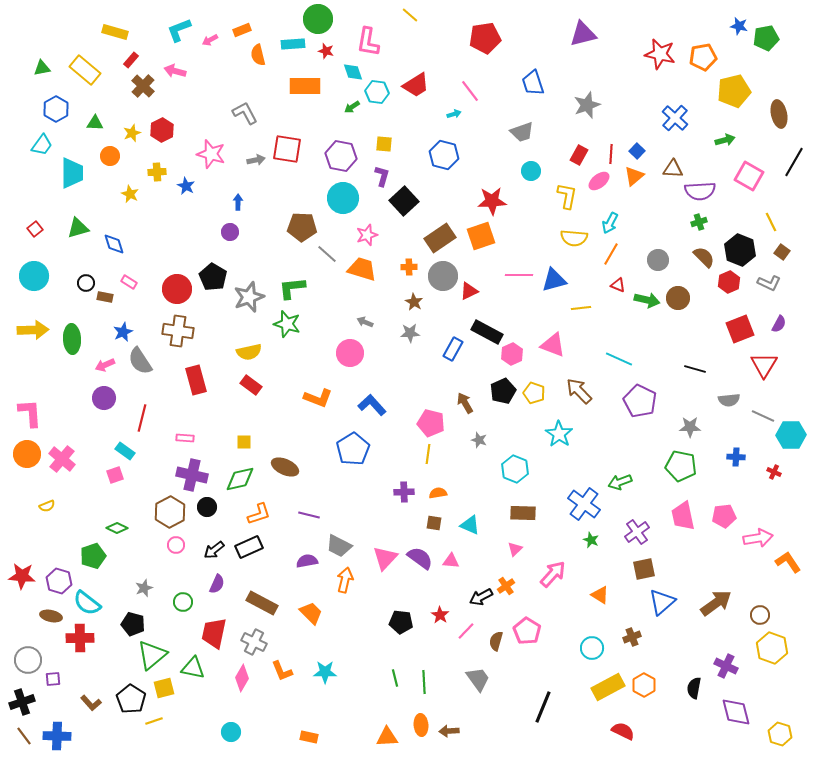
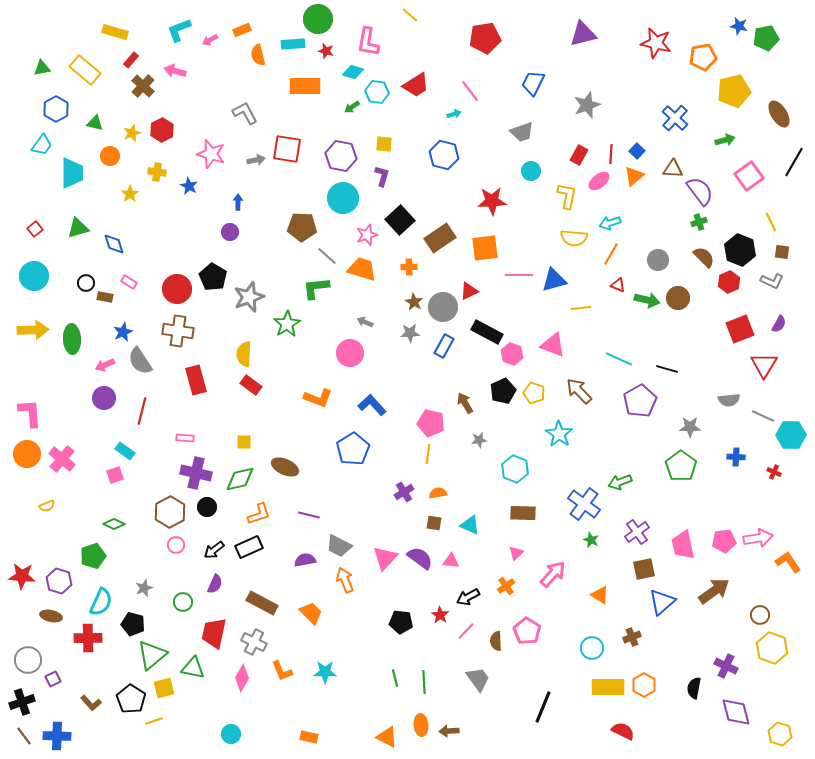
red star at (660, 54): moved 4 px left, 11 px up
cyan diamond at (353, 72): rotated 55 degrees counterclockwise
blue trapezoid at (533, 83): rotated 44 degrees clockwise
brown ellipse at (779, 114): rotated 20 degrees counterclockwise
green triangle at (95, 123): rotated 12 degrees clockwise
yellow cross at (157, 172): rotated 12 degrees clockwise
pink square at (749, 176): rotated 24 degrees clockwise
blue star at (186, 186): moved 3 px right
purple semicircle at (700, 191): rotated 124 degrees counterclockwise
yellow star at (130, 194): rotated 12 degrees clockwise
black square at (404, 201): moved 4 px left, 19 px down
cyan arrow at (610, 223): rotated 45 degrees clockwise
orange square at (481, 236): moved 4 px right, 12 px down; rotated 12 degrees clockwise
brown square at (782, 252): rotated 28 degrees counterclockwise
gray line at (327, 254): moved 2 px down
gray circle at (443, 276): moved 31 px down
gray L-shape at (769, 283): moved 3 px right, 2 px up
green L-shape at (292, 288): moved 24 px right
green star at (287, 324): rotated 24 degrees clockwise
blue rectangle at (453, 349): moved 9 px left, 3 px up
yellow semicircle at (249, 352): moved 5 px left, 2 px down; rotated 105 degrees clockwise
pink hexagon at (512, 354): rotated 15 degrees counterclockwise
black line at (695, 369): moved 28 px left
purple pentagon at (640, 401): rotated 16 degrees clockwise
red line at (142, 418): moved 7 px up
gray star at (479, 440): rotated 28 degrees counterclockwise
green pentagon at (681, 466): rotated 24 degrees clockwise
purple cross at (192, 475): moved 4 px right, 2 px up
purple cross at (404, 492): rotated 30 degrees counterclockwise
pink trapezoid at (683, 516): moved 29 px down
pink pentagon at (724, 516): moved 25 px down
green diamond at (117, 528): moved 3 px left, 4 px up
pink triangle at (515, 549): moved 1 px right, 4 px down
purple semicircle at (307, 561): moved 2 px left, 1 px up
orange arrow at (345, 580): rotated 35 degrees counterclockwise
purple semicircle at (217, 584): moved 2 px left
black arrow at (481, 597): moved 13 px left
cyan semicircle at (87, 603): moved 14 px right, 1 px up; rotated 104 degrees counterclockwise
brown arrow at (716, 603): moved 2 px left, 12 px up
red cross at (80, 638): moved 8 px right
brown semicircle at (496, 641): rotated 18 degrees counterclockwise
purple square at (53, 679): rotated 21 degrees counterclockwise
yellow rectangle at (608, 687): rotated 28 degrees clockwise
cyan circle at (231, 732): moved 2 px down
orange triangle at (387, 737): rotated 30 degrees clockwise
